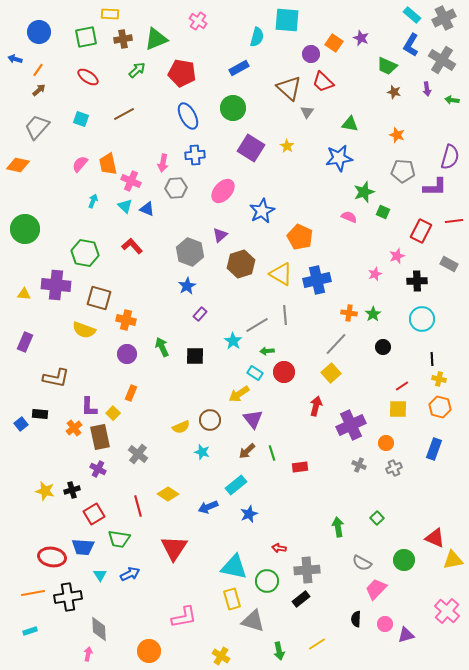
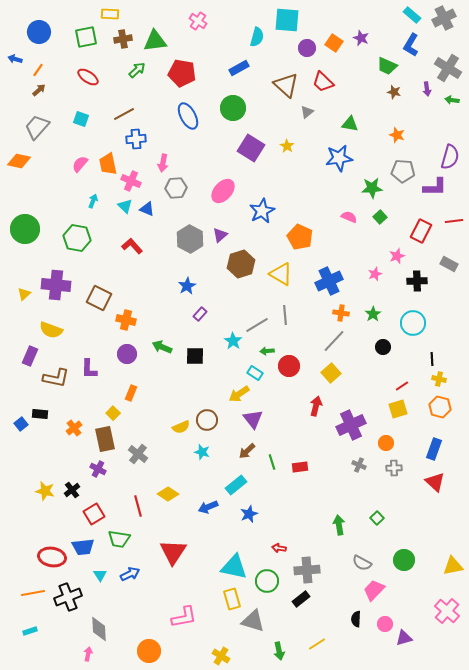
green triangle at (156, 39): moved 1 px left, 2 px down; rotated 15 degrees clockwise
purple circle at (311, 54): moved 4 px left, 6 px up
gray cross at (442, 60): moved 6 px right, 8 px down
brown triangle at (289, 88): moved 3 px left, 3 px up
gray triangle at (307, 112): rotated 16 degrees clockwise
blue cross at (195, 155): moved 59 px left, 16 px up
orange diamond at (18, 165): moved 1 px right, 4 px up
green star at (364, 192): moved 8 px right, 4 px up; rotated 15 degrees clockwise
green square at (383, 212): moved 3 px left, 5 px down; rotated 24 degrees clockwise
gray hexagon at (190, 252): moved 13 px up; rotated 8 degrees clockwise
green hexagon at (85, 253): moved 8 px left, 15 px up
blue cross at (317, 280): moved 12 px right, 1 px down; rotated 12 degrees counterclockwise
yellow triangle at (24, 294): rotated 48 degrees counterclockwise
brown square at (99, 298): rotated 10 degrees clockwise
orange cross at (349, 313): moved 8 px left
cyan circle at (422, 319): moved 9 px left, 4 px down
yellow semicircle at (84, 330): moved 33 px left
purple rectangle at (25, 342): moved 5 px right, 14 px down
gray line at (336, 344): moved 2 px left, 3 px up
green arrow at (162, 347): rotated 42 degrees counterclockwise
red circle at (284, 372): moved 5 px right, 6 px up
purple L-shape at (89, 407): moved 38 px up
yellow square at (398, 409): rotated 18 degrees counterclockwise
brown circle at (210, 420): moved 3 px left
brown rectangle at (100, 437): moved 5 px right, 2 px down
green line at (272, 453): moved 9 px down
gray cross at (394, 468): rotated 21 degrees clockwise
black cross at (72, 490): rotated 21 degrees counterclockwise
green arrow at (338, 527): moved 1 px right, 2 px up
red triangle at (435, 538): moved 56 px up; rotated 20 degrees clockwise
blue trapezoid at (83, 547): rotated 10 degrees counterclockwise
red triangle at (174, 548): moved 1 px left, 4 px down
yellow triangle at (453, 560): moved 6 px down
pink trapezoid at (376, 589): moved 2 px left, 1 px down
black cross at (68, 597): rotated 12 degrees counterclockwise
purple triangle at (406, 635): moved 2 px left, 3 px down
